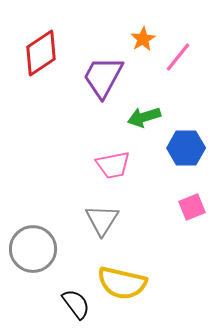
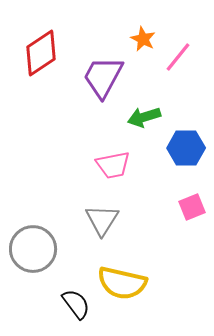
orange star: rotated 15 degrees counterclockwise
